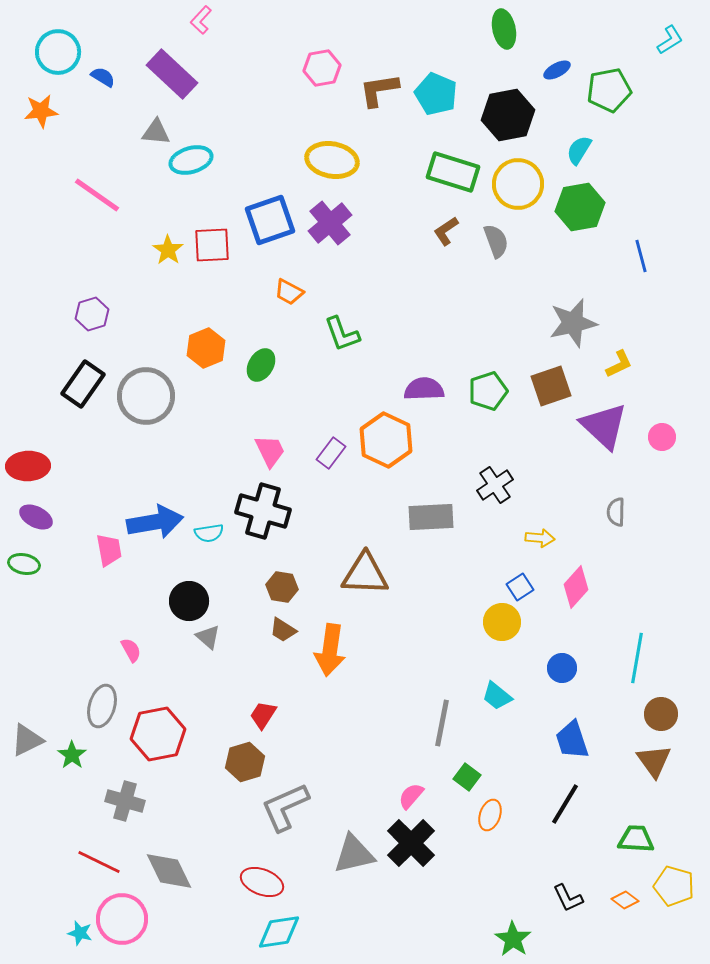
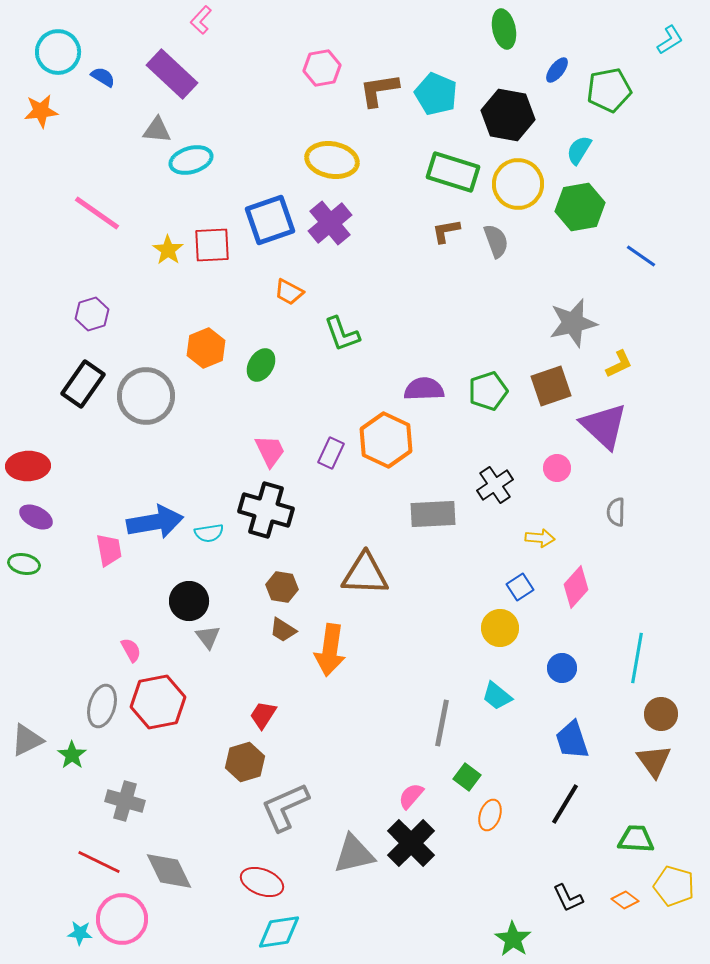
blue ellipse at (557, 70): rotated 24 degrees counterclockwise
black hexagon at (508, 115): rotated 21 degrees clockwise
gray triangle at (156, 132): moved 1 px right, 2 px up
pink line at (97, 195): moved 18 px down
brown L-shape at (446, 231): rotated 24 degrees clockwise
blue line at (641, 256): rotated 40 degrees counterclockwise
pink circle at (662, 437): moved 105 px left, 31 px down
purple rectangle at (331, 453): rotated 12 degrees counterclockwise
black cross at (263, 511): moved 3 px right, 1 px up
gray rectangle at (431, 517): moved 2 px right, 3 px up
yellow circle at (502, 622): moved 2 px left, 6 px down
gray triangle at (208, 637): rotated 12 degrees clockwise
red hexagon at (158, 734): moved 32 px up
cyan star at (80, 933): rotated 10 degrees counterclockwise
